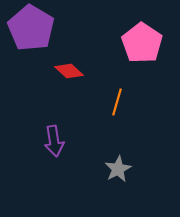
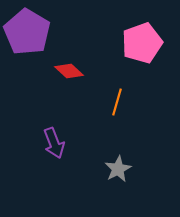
purple pentagon: moved 4 px left, 4 px down
pink pentagon: rotated 18 degrees clockwise
purple arrow: moved 2 px down; rotated 12 degrees counterclockwise
